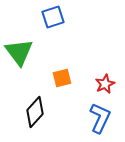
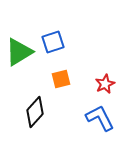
blue square: moved 25 px down
green triangle: rotated 36 degrees clockwise
orange square: moved 1 px left, 1 px down
blue L-shape: rotated 52 degrees counterclockwise
